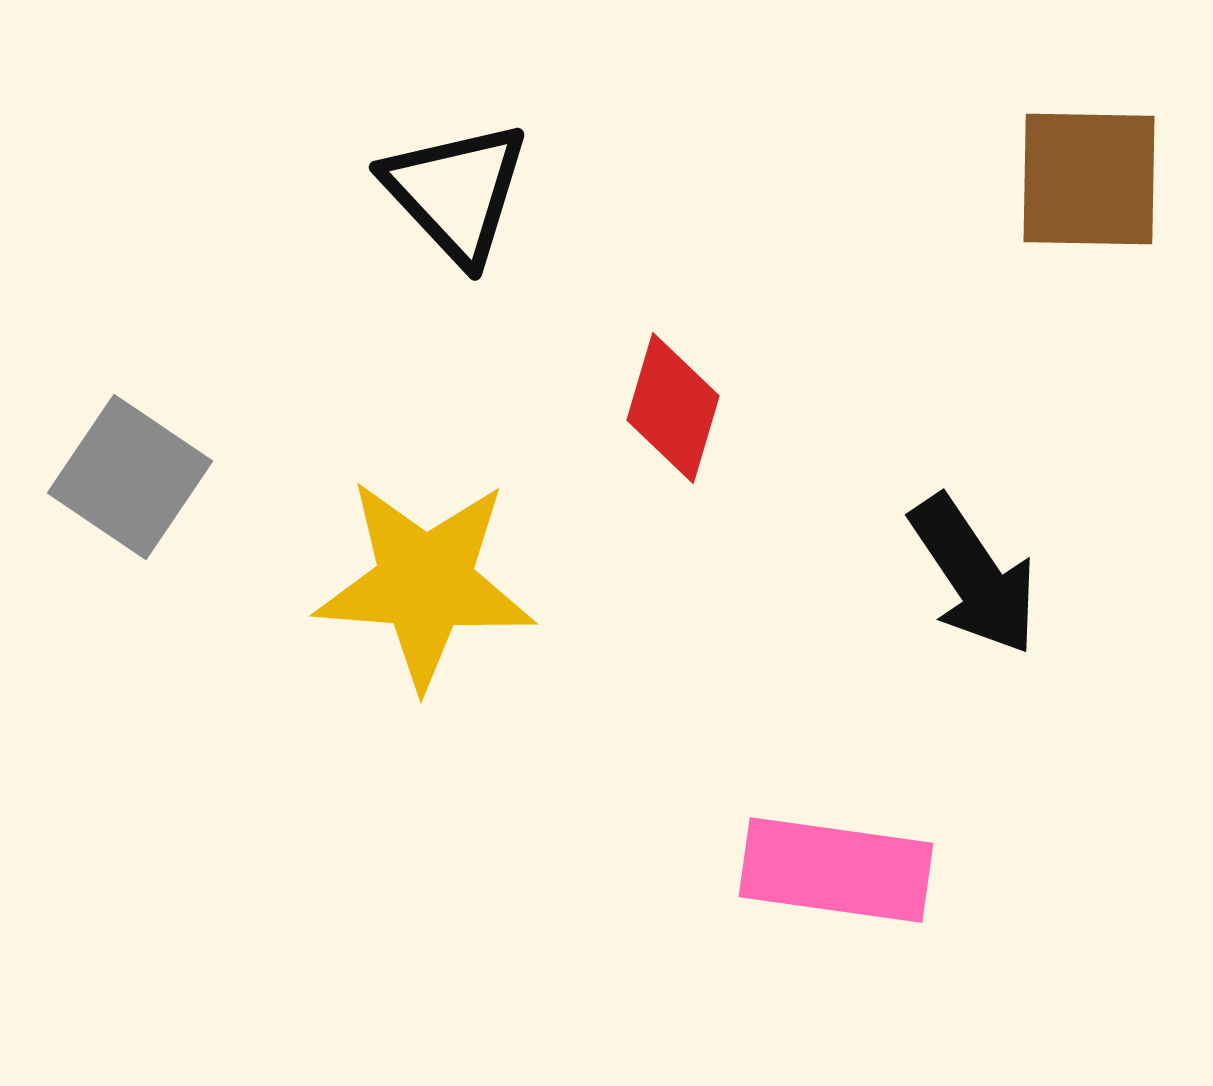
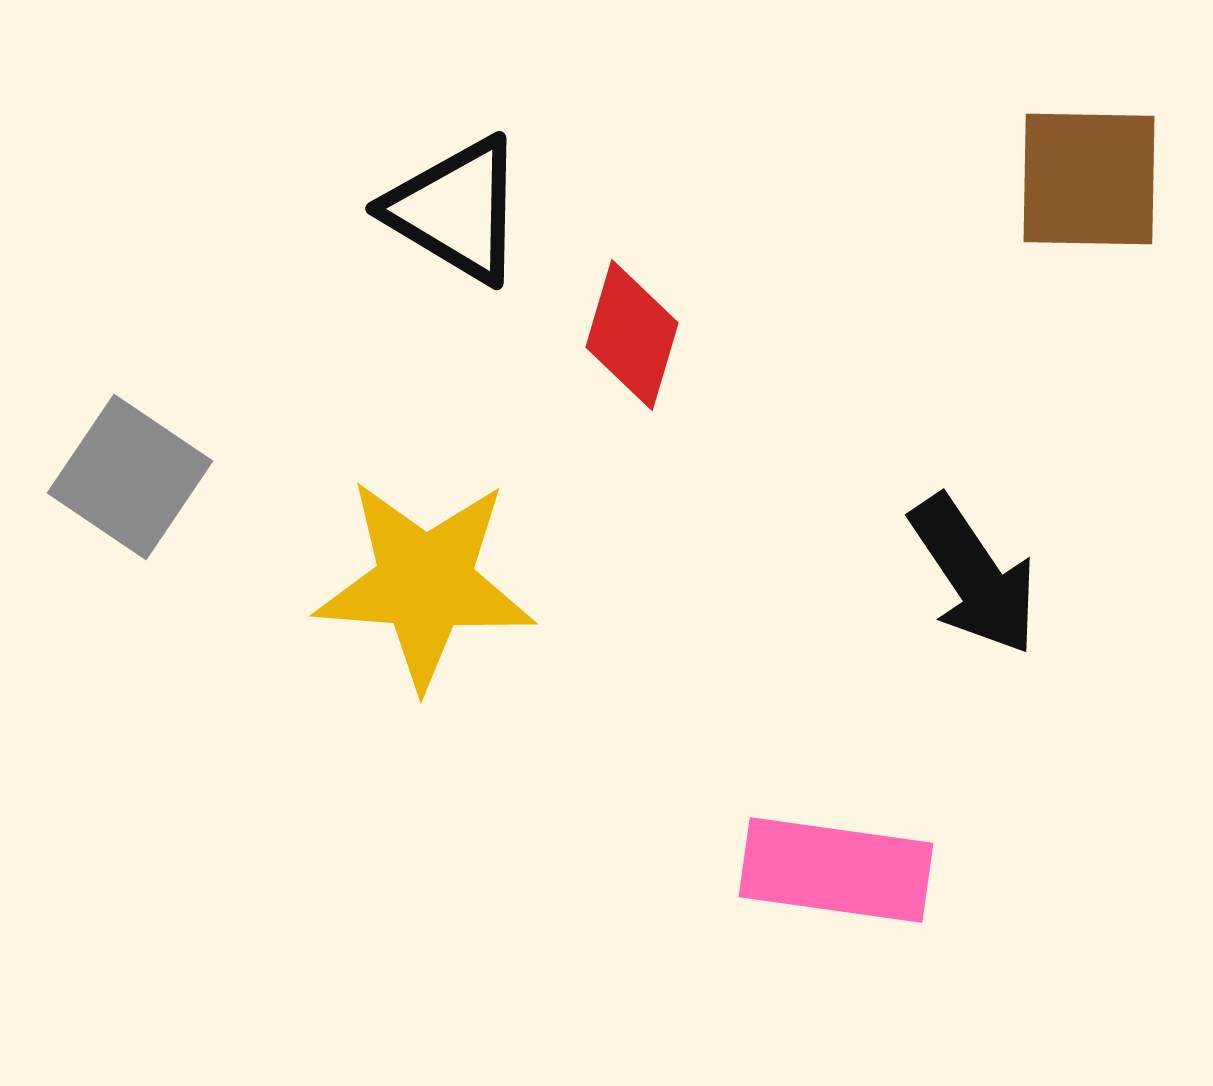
black triangle: moved 18 px down; rotated 16 degrees counterclockwise
red diamond: moved 41 px left, 73 px up
